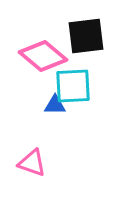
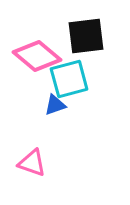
pink diamond: moved 6 px left
cyan square: moved 4 px left, 7 px up; rotated 12 degrees counterclockwise
blue triangle: rotated 20 degrees counterclockwise
